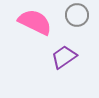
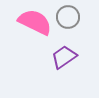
gray circle: moved 9 px left, 2 px down
